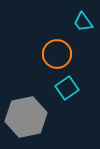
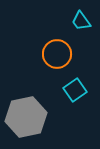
cyan trapezoid: moved 2 px left, 1 px up
cyan square: moved 8 px right, 2 px down
